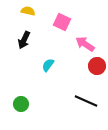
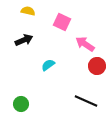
black arrow: rotated 138 degrees counterclockwise
cyan semicircle: rotated 16 degrees clockwise
